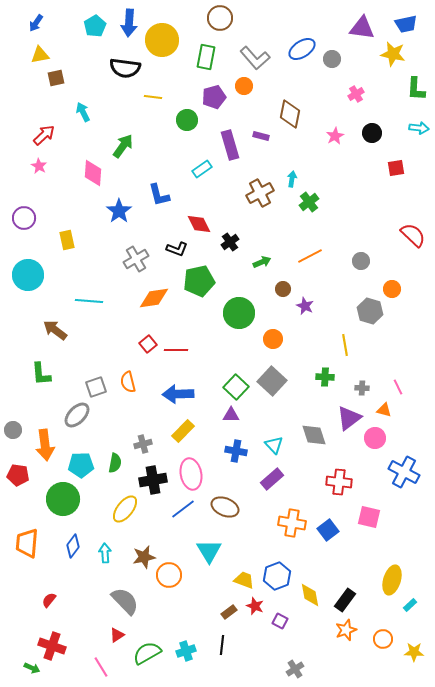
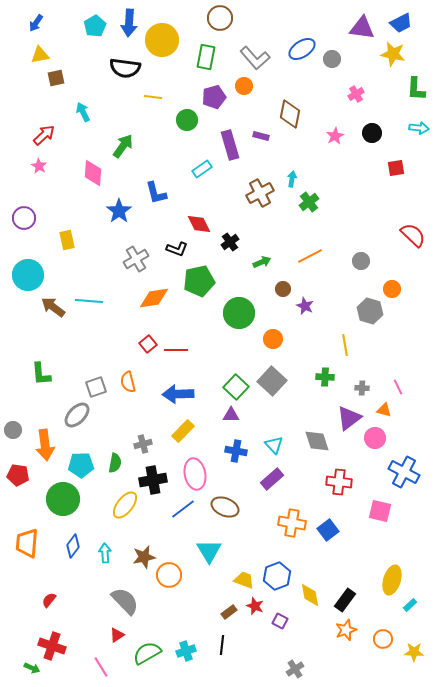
blue trapezoid at (406, 24): moved 5 px left, 1 px up; rotated 15 degrees counterclockwise
blue L-shape at (159, 195): moved 3 px left, 2 px up
brown arrow at (55, 330): moved 2 px left, 23 px up
gray diamond at (314, 435): moved 3 px right, 6 px down
pink ellipse at (191, 474): moved 4 px right
yellow ellipse at (125, 509): moved 4 px up
pink square at (369, 517): moved 11 px right, 6 px up
